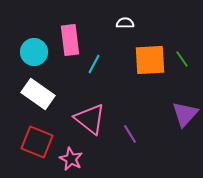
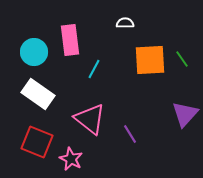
cyan line: moved 5 px down
